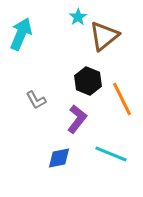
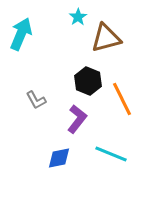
brown triangle: moved 2 px right, 2 px down; rotated 24 degrees clockwise
